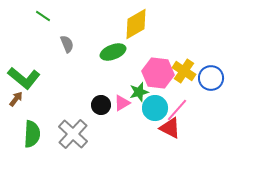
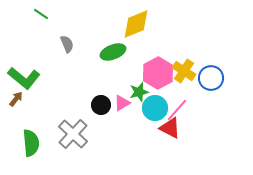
green line: moved 2 px left, 2 px up
yellow diamond: rotated 8 degrees clockwise
pink hexagon: rotated 24 degrees clockwise
green semicircle: moved 1 px left, 9 px down; rotated 8 degrees counterclockwise
